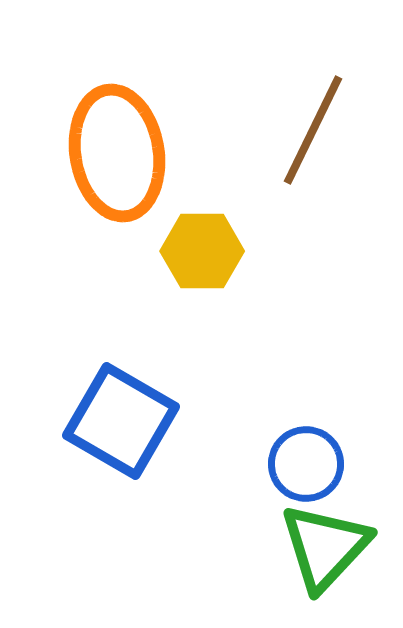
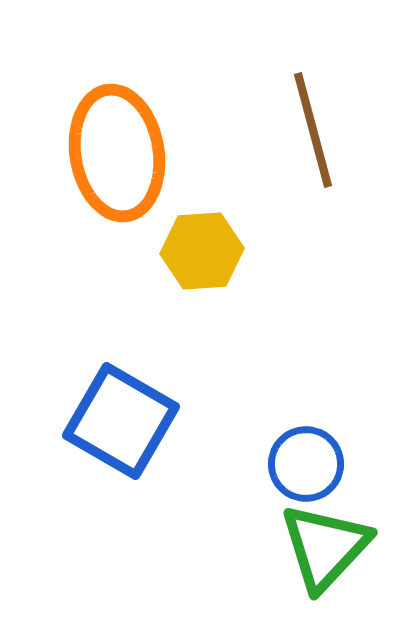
brown line: rotated 41 degrees counterclockwise
yellow hexagon: rotated 4 degrees counterclockwise
